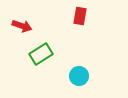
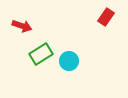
red rectangle: moved 26 px right, 1 px down; rotated 24 degrees clockwise
cyan circle: moved 10 px left, 15 px up
